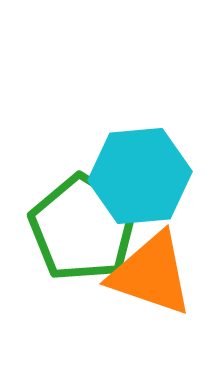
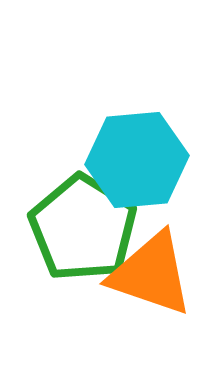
cyan hexagon: moved 3 px left, 16 px up
